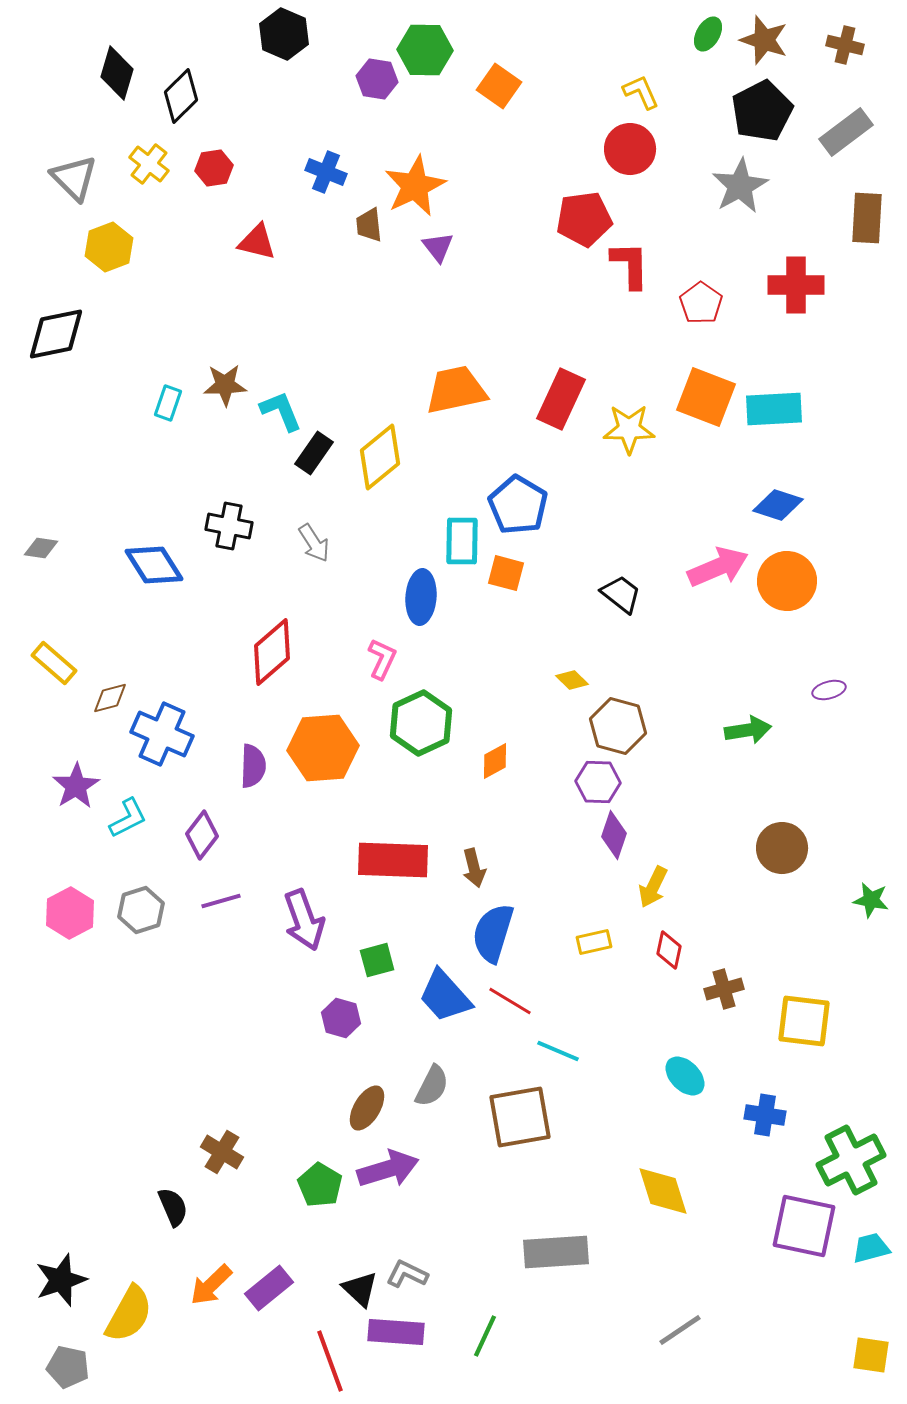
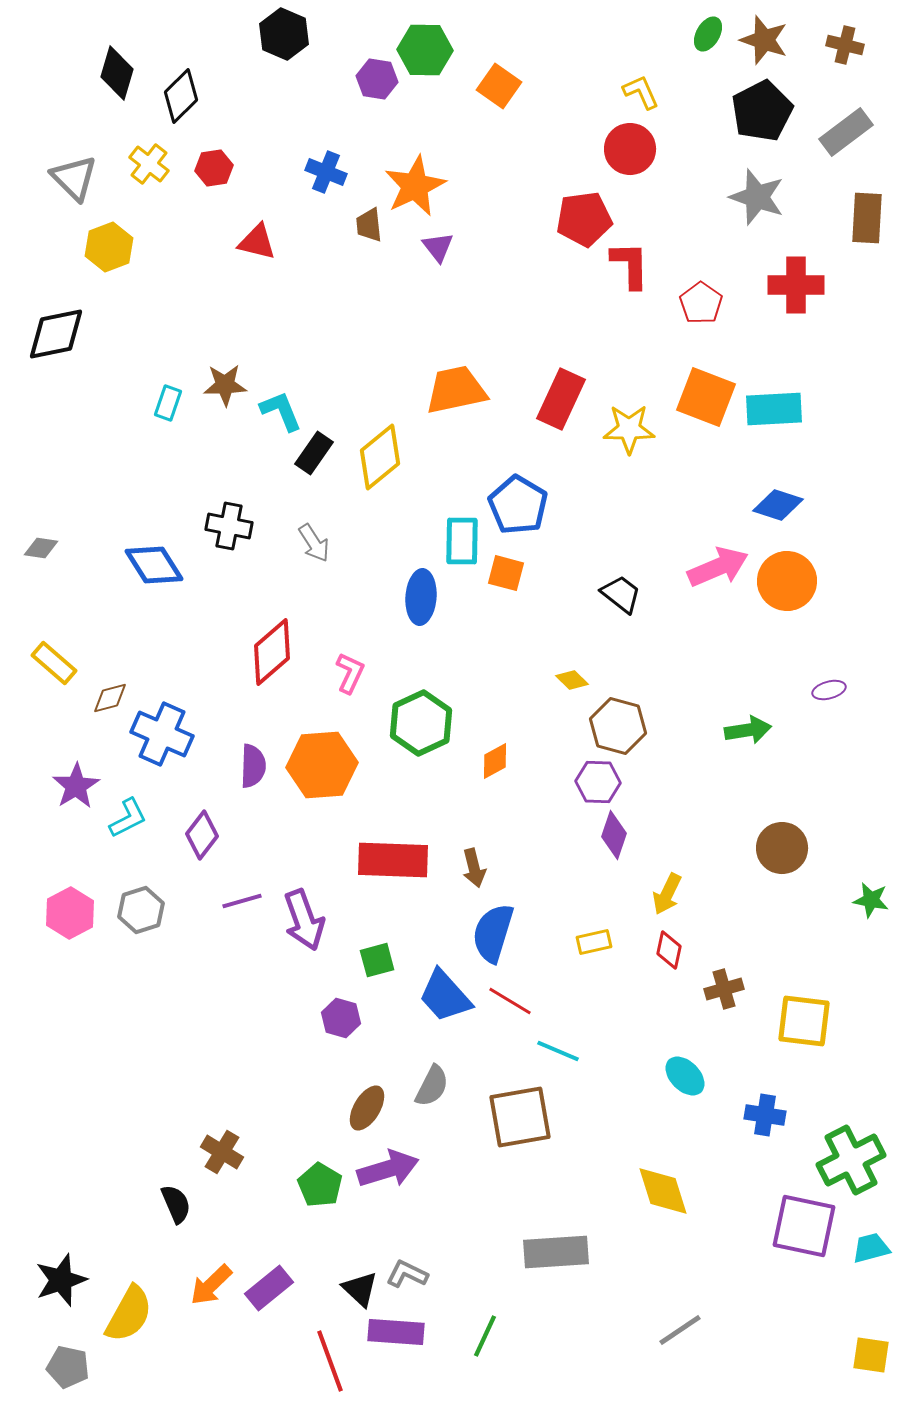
gray star at (740, 186): moved 17 px right, 11 px down; rotated 24 degrees counterclockwise
pink L-shape at (382, 659): moved 32 px left, 14 px down
orange hexagon at (323, 748): moved 1 px left, 17 px down
yellow arrow at (653, 887): moved 14 px right, 7 px down
purple line at (221, 901): moved 21 px right
black semicircle at (173, 1207): moved 3 px right, 3 px up
